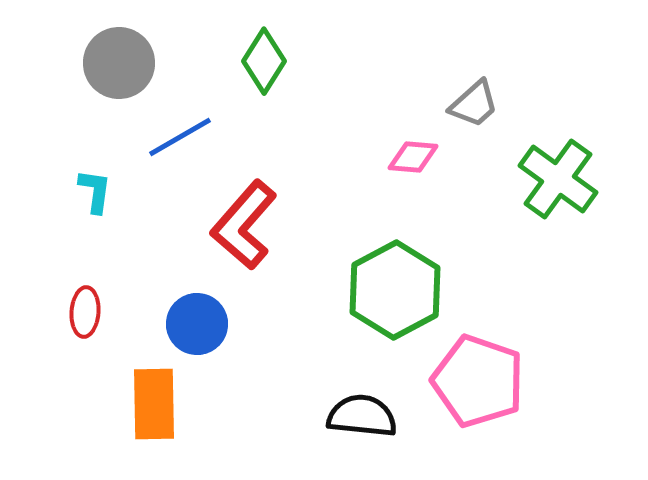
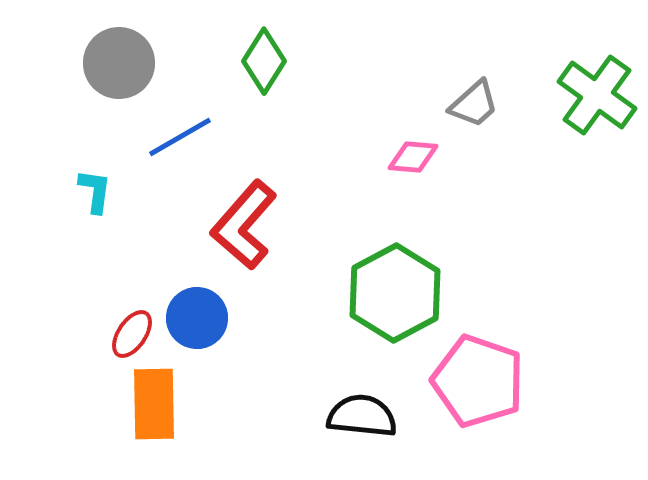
green cross: moved 39 px right, 84 px up
green hexagon: moved 3 px down
red ellipse: moved 47 px right, 22 px down; rotated 30 degrees clockwise
blue circle: moved 6 px up
